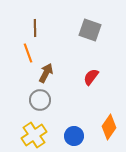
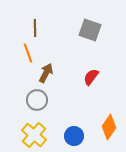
gray circle: moved 3 px left
yellow cross: rotated 15 degrees counterclockwise
